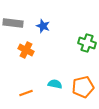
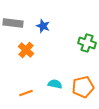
orange cross: rotated 14 degrees clockwise
